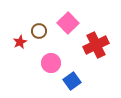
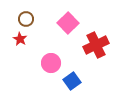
brown circle: moved 13 px left, 12 px up
red star: moved 3 px up; rotated 16 degrees counterclockwise
